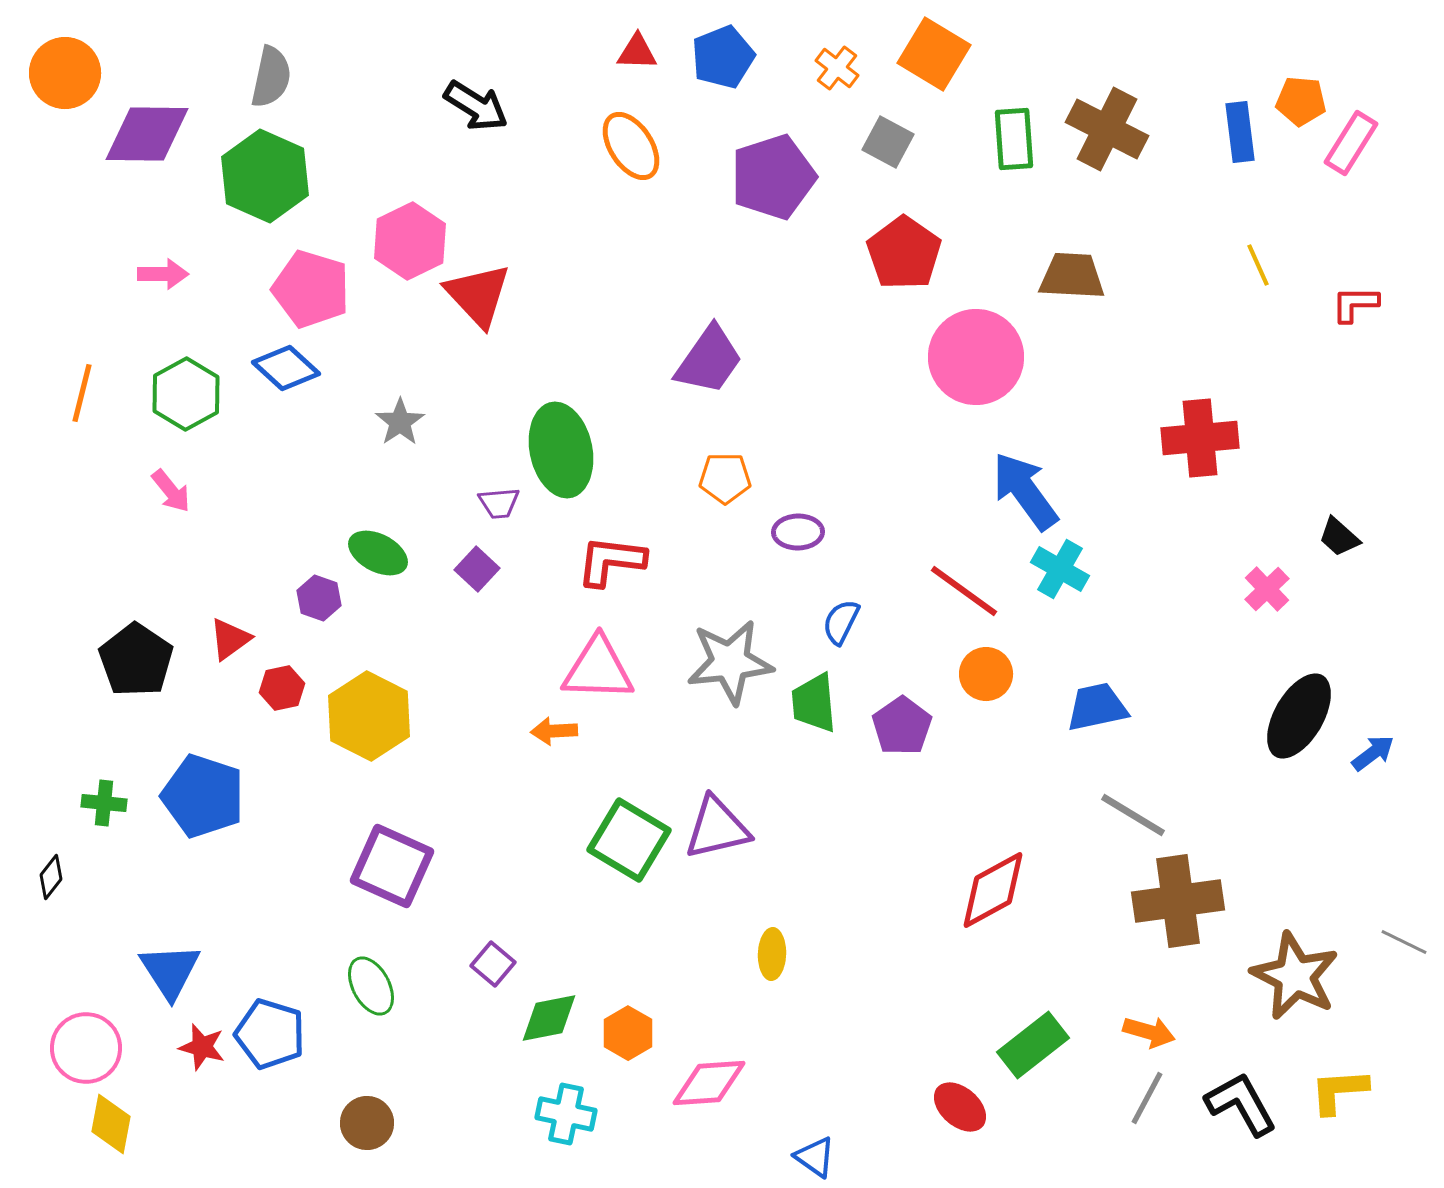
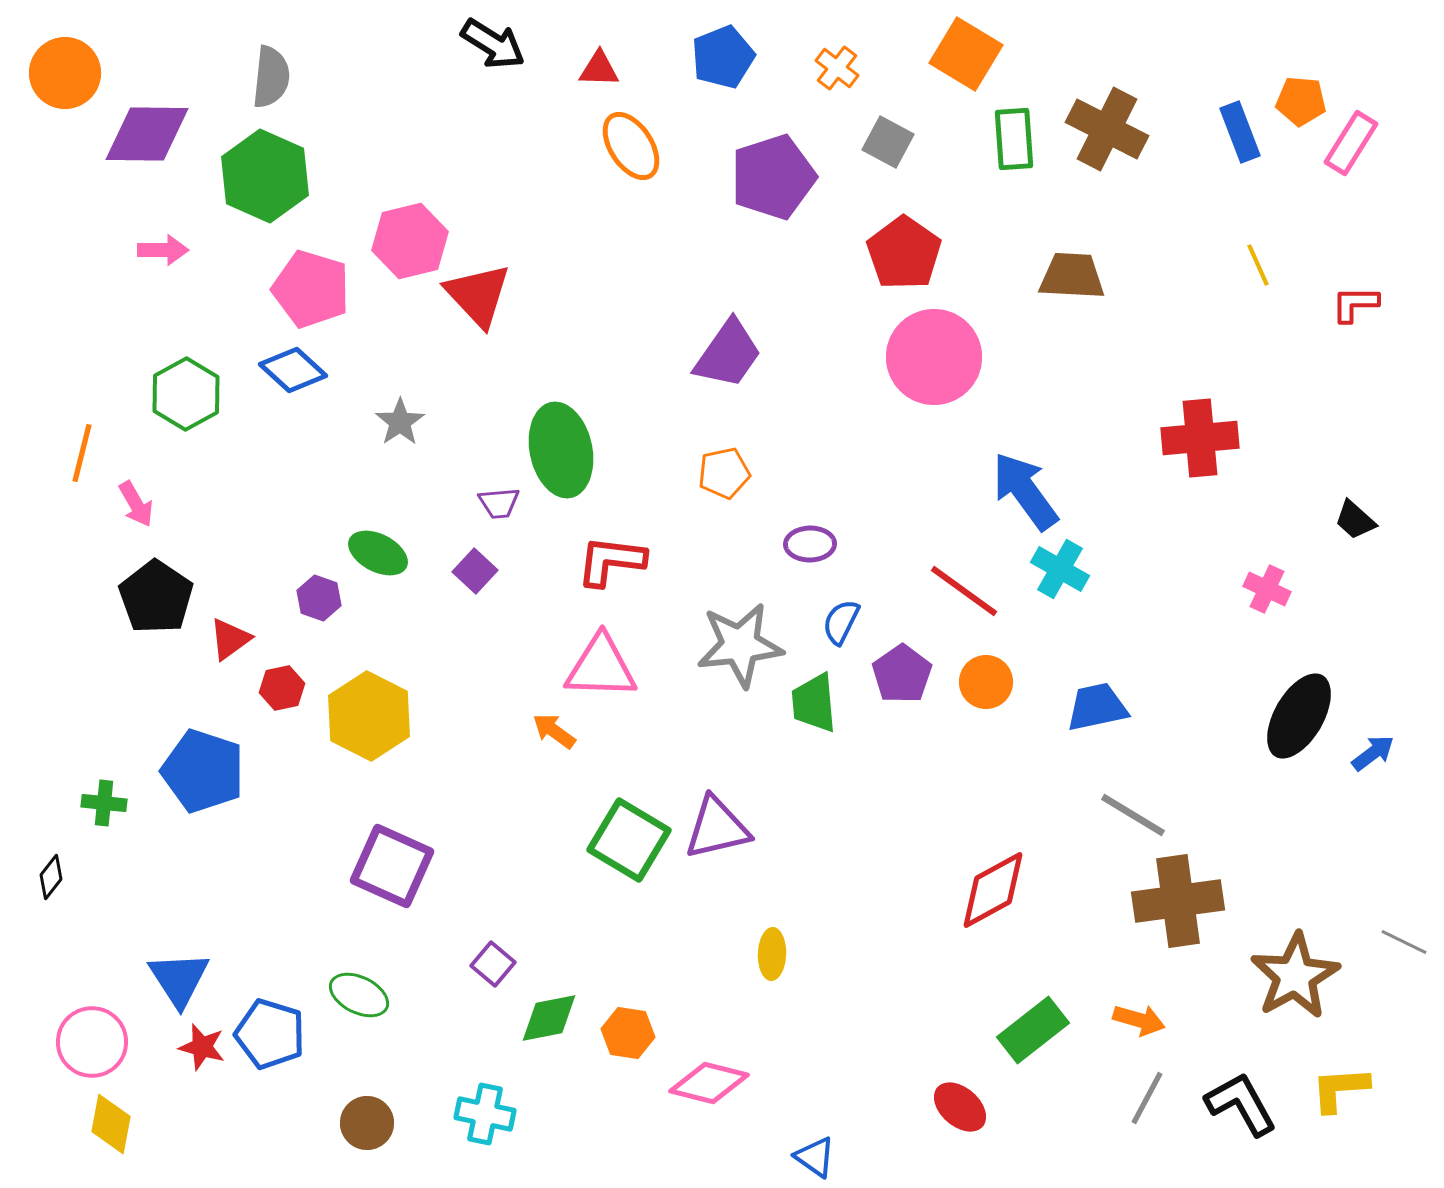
red triangle at (637, 52): moved 38 px left, 17 px down
orange square at (934, 54): moved 32 px right
gray semicircle at (271, 77): rotated 6 degrees counterclockwise
black arrow at (476, 106): moved 17 px right, 62 px up
blue rectangle at (1240, 132): rotated 14 degrees counterclockwise
pink hexagon at (410, 241): rotated 12 degrees clockwise
pink arrow at (163, 274): moved 24 px up
pink circle at (976, 357): moved 42 px left
purple trapezoid at (709, 360): moved 19 px right, 6 px up
blue diamond at (286, 368): moved 7 px right, 2 px down
orange line at (82, 393): moved 60 px down
orange pentagon at (725, 478): moved 1 px left, 5 px up; rotated 12 degrees counterclockwise
pink arrow at (171, 491): moved 35 px left, 13 px down; rotated 9 degrees clockwise
purple ellipse at (798, 532): moved 12 px right, 12 px down
black trapezoid at (1339, 537): moved 16 px right, 17 px up
purple square at (477, 569): moved 2 px left, 2 px down
pink cross at (1267, 589): rotated 21 degrees counterclockwise
black pentagon at (136, 660): moved 20 px right, 63 px up
gray star at (730, 662): moved 10 px right, 17 px up
pink triangle at (598, 669): moved 3 px right, 2 px up
orange circle at (986, 674): moved 8 px down
purple pentagon at (902, 726): moved 52 px up
orange arrow at (554, 731): rotated 39 degrees clockwise
blue pentagon at (203, 796): moved 25 px up
blue triangle at (170, 971): moved 9 px right, 8 px down
brown star at (1295, 976): rotated 16 degrees clockwise
green ellipse at (371, 986): moved 12 px left, 9 px down; rotated 36 degrees counterclockwise
orange arrow at (1149, 1032): moved 10 px left, 12 px up
orange hexagon at (628, 1033): rotated 21 degrees counterclockwise
green rectangle at (1033, 1045): moved 15 px up
pink circle at (86, 1048): moved 6 px right, 6 px up
pink diamond at (709, 1083): rotated 18 degrees clockwise
yellow L-shape at (1339, 1091): moved 1 px right, 2 px up
cyan cross at (566, 1114): moved 81 px left
